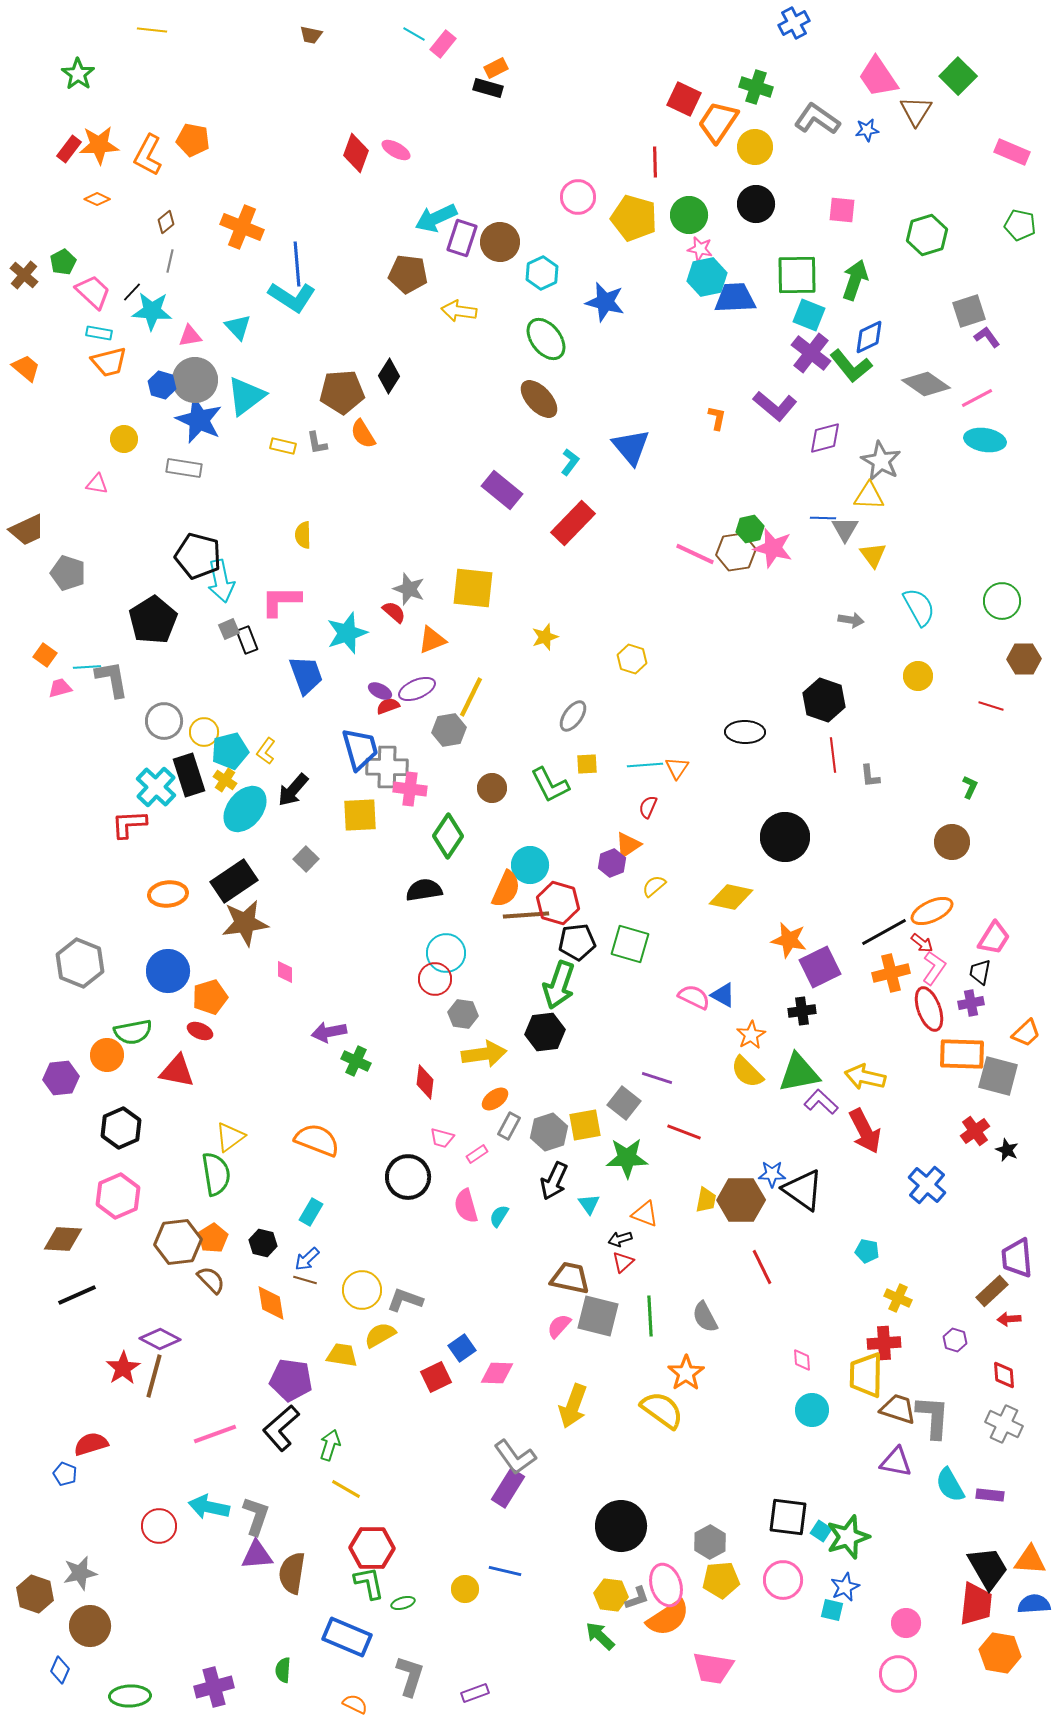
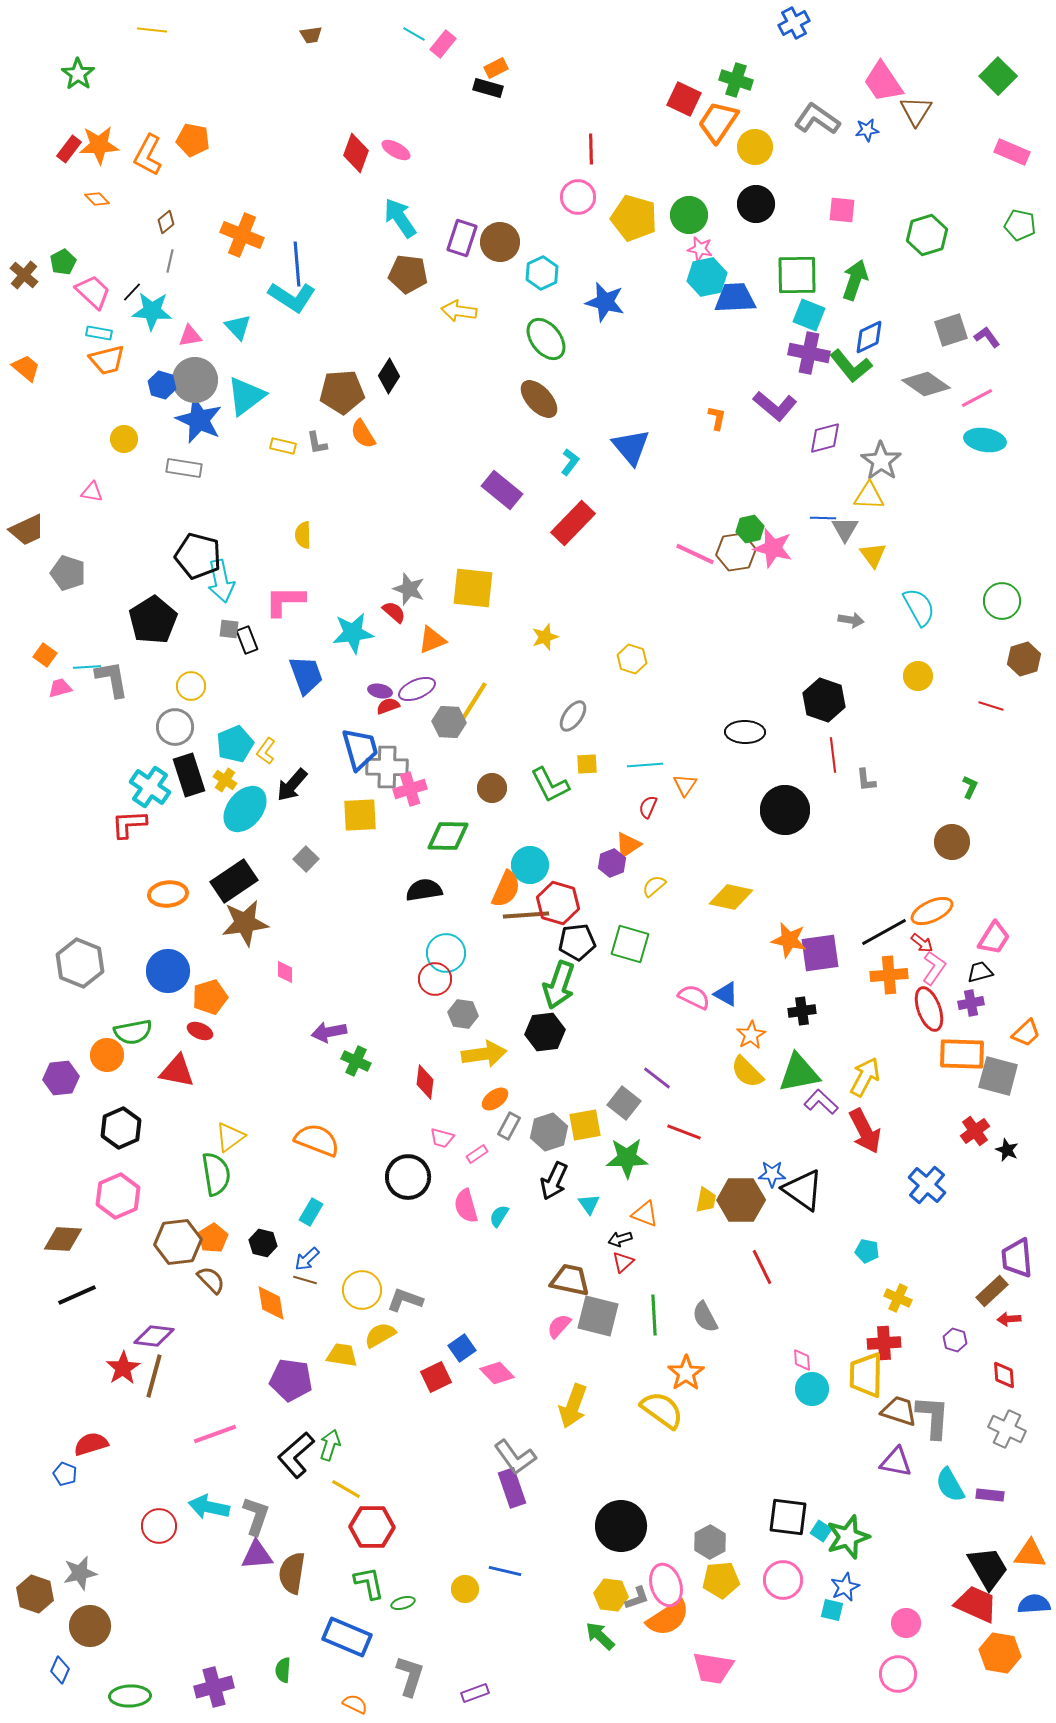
brown trapezoid at (311, 35): rotated 20 degrees counterclockwise
green square at (958, 76): moved 40 px right
pink trapezoid at (878, 77): moved 5 px right, 5 px down
green cross at (756, 87): moved 20 px left, 7 px up
red line at (655, 162): moved 64 px left, 13 px up
orange diamond at (97, 199): rotated 20 degrees clockwise
cyan arrow at (436, 218): moved 36 px left; rotated 81 degrees clockwise
orange cross at (242, 227): moved 8 px down
gray square at (969, 311): moved 18 px left, 19 px down
purple cross at (811, 353): moved 2 px left; rotated 27 degrees counterclockwise
orange trapezoid at (109, 362): moved 2 px left, 2 px up
gray star at (881, 461): rotated 6 degrees clockwise
pink triangle at (97, 484): moved 5 px left, 8 px down
pink L-shape at (281, 601): moved 4 px right
gray square at (229, 629): rotated 30 degrees clockwise
cyan star at (347, 633): moved 6 px right; rotated 12 degrees clockwise
brown hexagon at (1024, 659): rotated 16 degrees counterclockwise
purple ellipse at (380, 691): rotated 15 degrees counterclockwise
yellow line at (471, 697): moved 3 px right, 4 px down; rotated 6 degrees clockwise
gray circle at (164, 721): moved 11 px right, 6 px down
gray hexagon at (449, 730): moved 8 px up; rotated 12 degrees clockwise
yellow circle at (204, 732): moved 13 px left, 46 px up
cyan pentagon at (230, 751): moved 5 px right, 7 px up; rotated 9 degrees counterclockwise
orange triangle at (677, 768): moved 8 px right, 17 px down
gray L-shape at (870, 776): moved 4 px left, 4 px down
cyan cross at (156, 787): moved 6 px left; rotated 9 degrees counterclockwise
pink cross at (410, 789): rotated 24 degrees counterclockwise
black arrow at (293, 790): moved 1 px left, 5 px up
green diamond at (448, 836): rotated 57 degrees clockwise
black circle at (785, 837): moved 27 px up
purple square at (820, 967): moved 14 px up; rotated 18 degrees clockwise
black trapezoid at (980, 972): rotated 64 degrees clockwise
orange cross at (891, 973): moved 2 px left, 2 px down; rotated 9 degrees clockwise
blue triangle at (723, 995): moved 3 px right, 1 px up
yellow arrow at (865, 1077): rotated 105 degrees clockwise
purple line at (657, 1078): rotated 20 degrees clockwise
brown trapezoid at (570, 1278): moved 2 px down
green line at (650, 1316): moved 4 px right, 1 px up
purple diamond at (160, 1339): moved 6 px left, 3 px up; rotated 21 degrees counterclockwise
pink diamond at (497, 1373): rotated 44 degrees clockwise
brown trapezoid at (898, 1409): moved 1 px right, 2 px down
cyan circle at (812, 1410): moved 21 px up
gray cross at (1004, 1424): moved 3 px right, 5 px down
black L-shape at (281, 1428): moved 15 px right, 27 px down
purple rectangle at (508, 1488): moved 4 px right; rotated 51 degrees counterclockwise
red hexagon at (372, 1548): moved 21 px up
orange triangle at (1030, 1560): moved 6 px up
red trapezoid at (976, 1604): rotated 72 degrees counterclockwise
